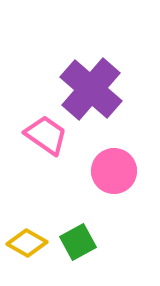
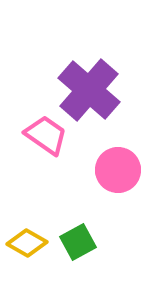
purple cross: moved 2 px left, 1 px down
pink circle: moved 4 px right, 1 px up
